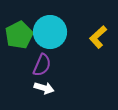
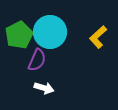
purple semicircle: moved 5 px left, 5 px up
